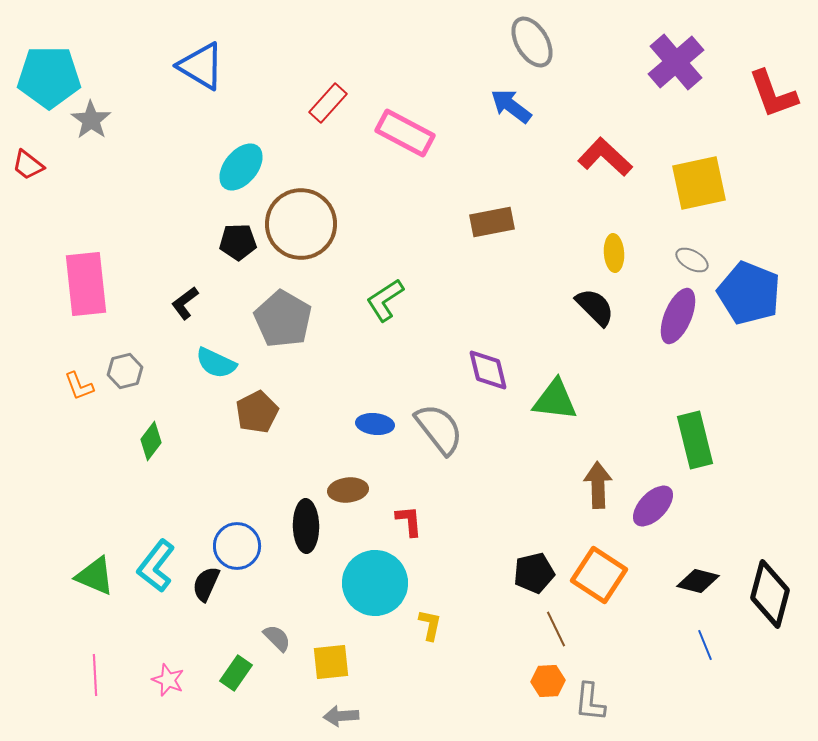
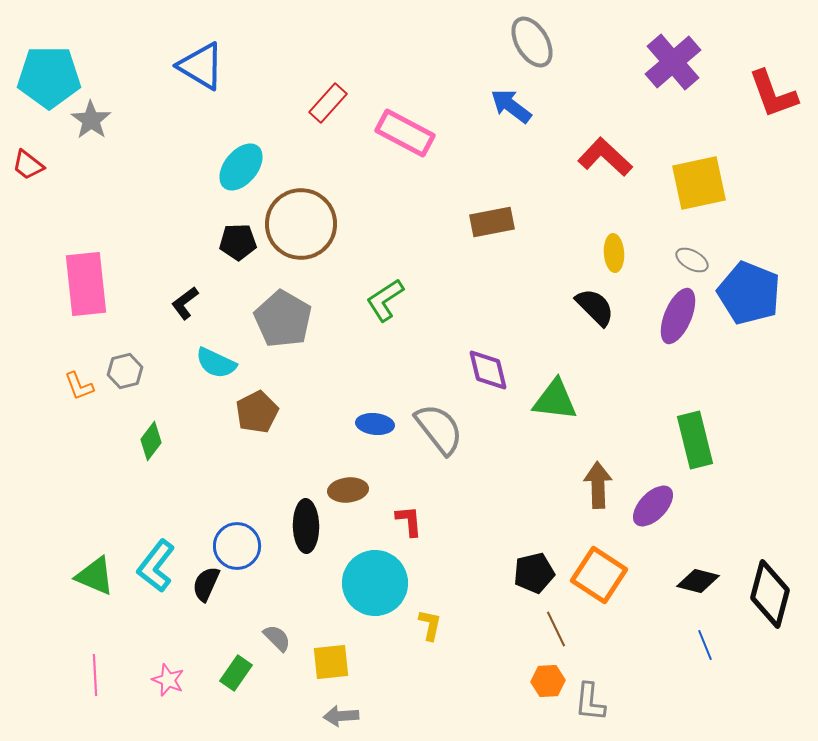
purple cross at (676, 62): moved 3 px left
